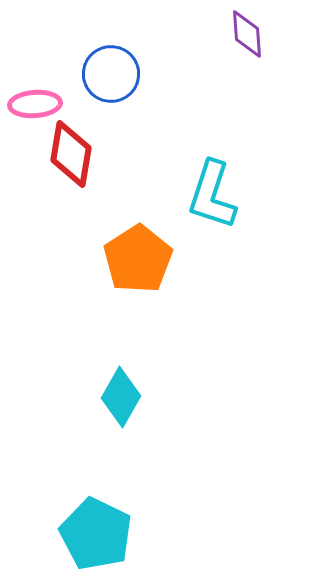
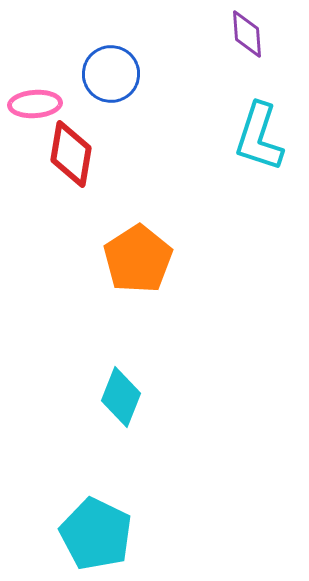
cyan L-shape: moved 47 px right, 58 px up
cyan diamond: rotated 8 degrees counterclockwise
